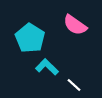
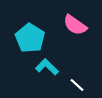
white line: moved 3 px right
